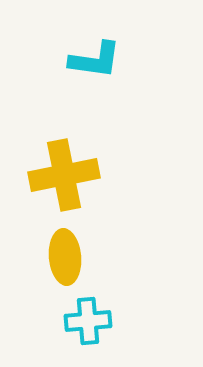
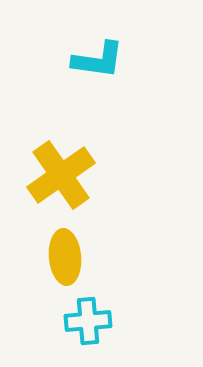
cyan L-shape: moved 3 px right
yellow cross: moved 3 px left; rotated 24 degrees counterclockwise
